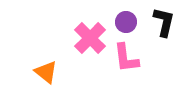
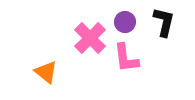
purple circle: moved 1 px left
